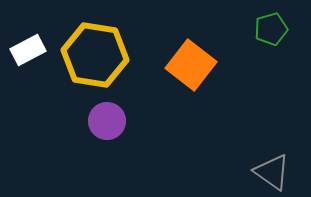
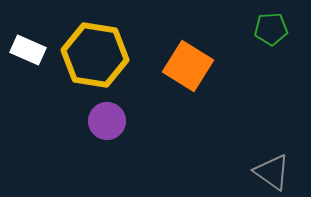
green pentagon: rotated 12 degrees clockwise
white rectangle: rotated 52 degrees clockwise
orange square: moved 3 px left, 1 px down; rotated 6 degrees counterclockwise
